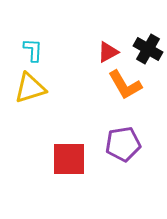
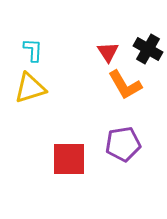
red triangle: rotated 35 degrees counterclockwise
